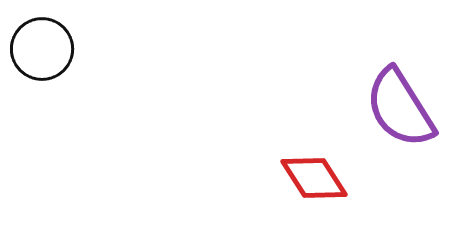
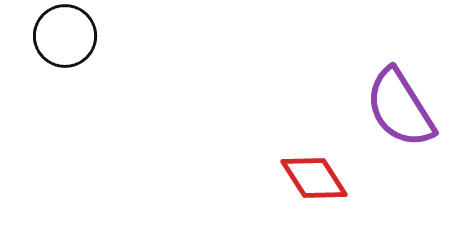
black circle: moved 23 px right, 13 px up
